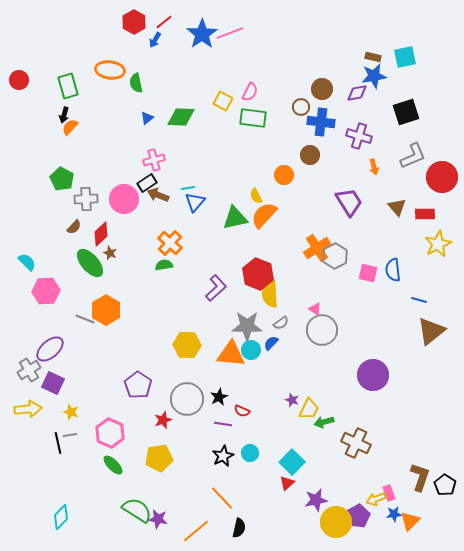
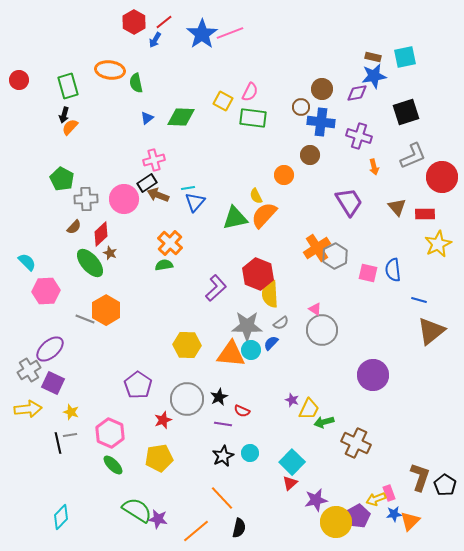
red triangle at (287, 483): moved 3 px right
